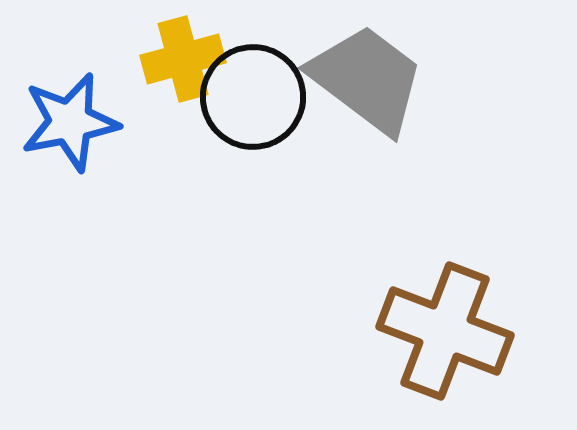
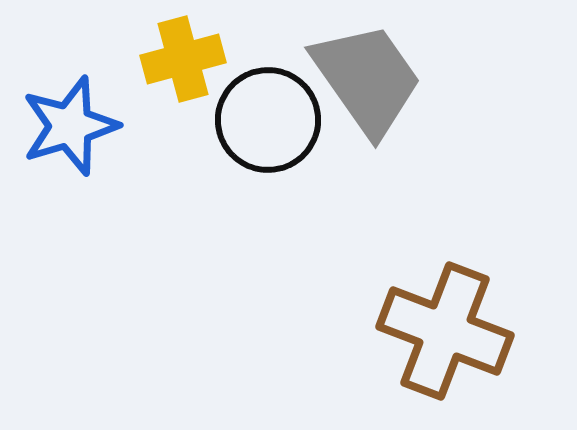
gray trapezoid: rotated 18 degrees clockwise
black circle: moved 15 px right, 23 px down
blue star: moved 4 px down; rotated 6 degrees counterclockwise
